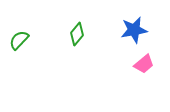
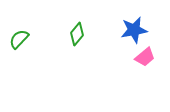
green semicircle: moved 1 px up
pink trapezoid: moved 1 px right, 7 px up
